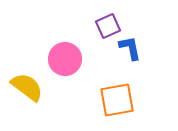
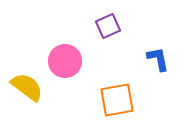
blue L-shape: moved 28 px right, 11 px down
pink circle: moved 2 px down
